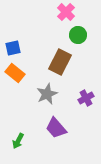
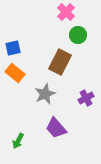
gray star: moved 2 px left
